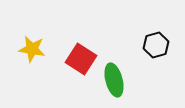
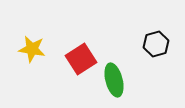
black hexagon: moved 1 px up
red square: rotated 24 degrees clockwise
